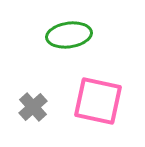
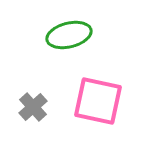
green ellipse: rotated 6 degrees counterclockwise
